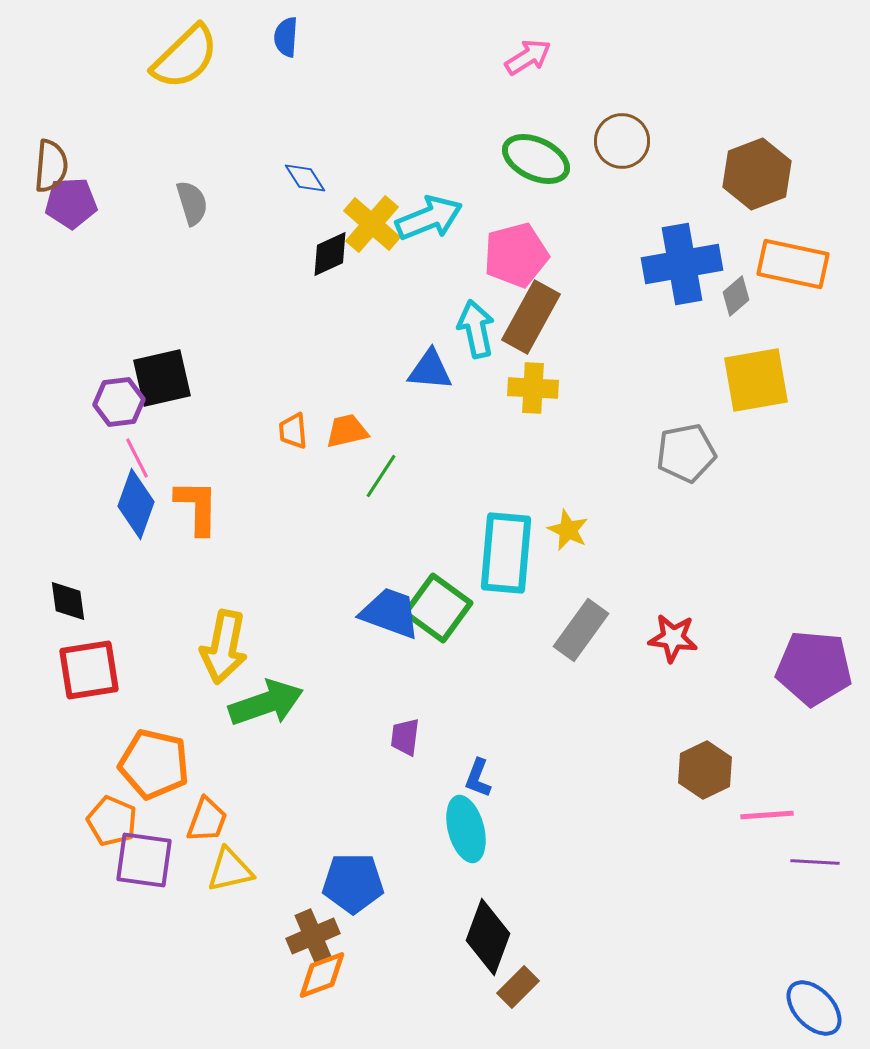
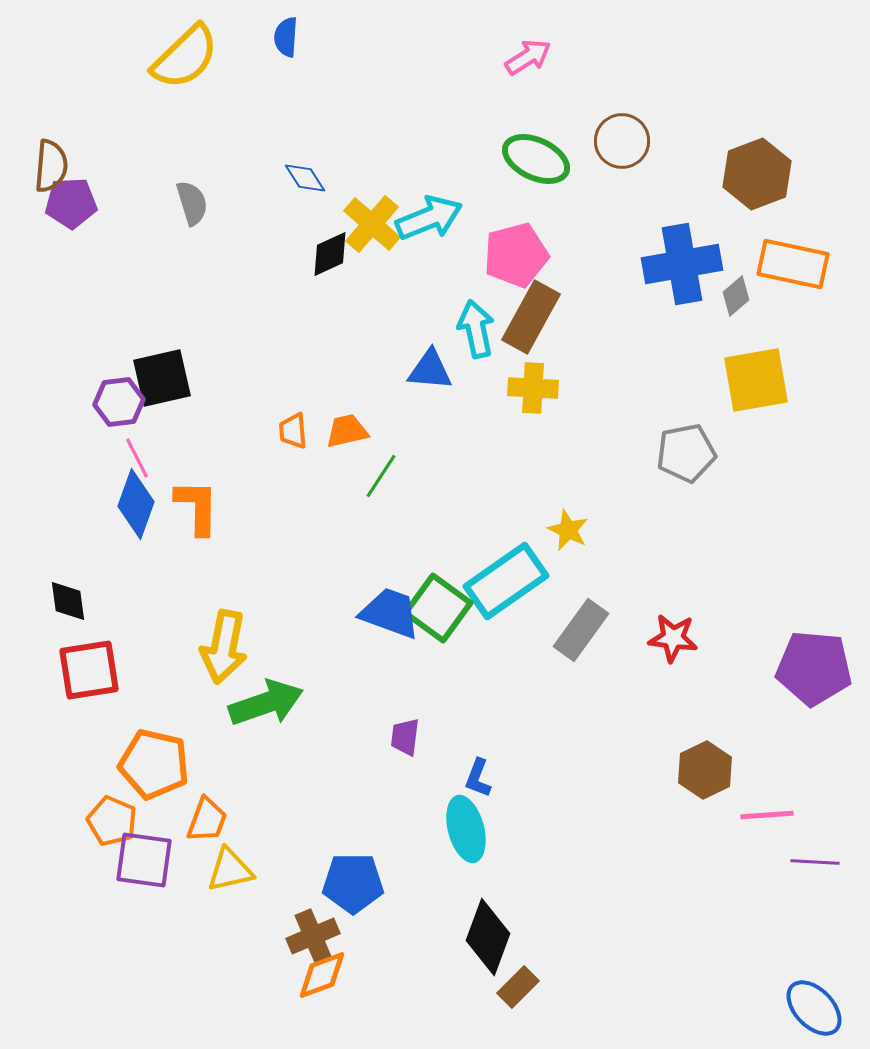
cyan rectangle at (506, 553): moved 28 px down; rotated 50 degrees clockwise
